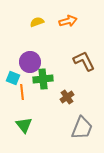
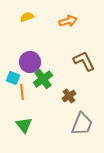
yellow semicircle: moved 10 px left, 5 px up
green cross: rotated 30 degrees counterclockwise
brown cross: moved 2 px right, 1 px up
gray trapezoid: moved 4 px up
